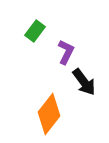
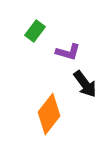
purple L-shape: moved 2 px right; rotated 80 degrees clockwise
black arrow: moved 1 px right, 2 px down
